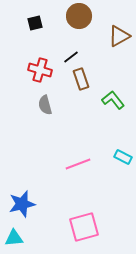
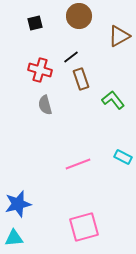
blue star: moved 4 px left
